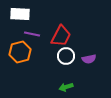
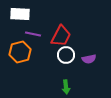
purple line: moved 1 px right
white circle: moved 1 px up
green arrow: rotated 80 degrees counterclockwise
